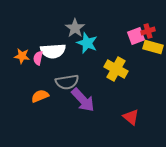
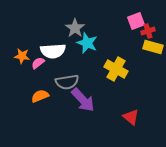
pink square: moved 15 px up
pink semicircle: moved 5 px down; rotated 40 degrees clockwise
